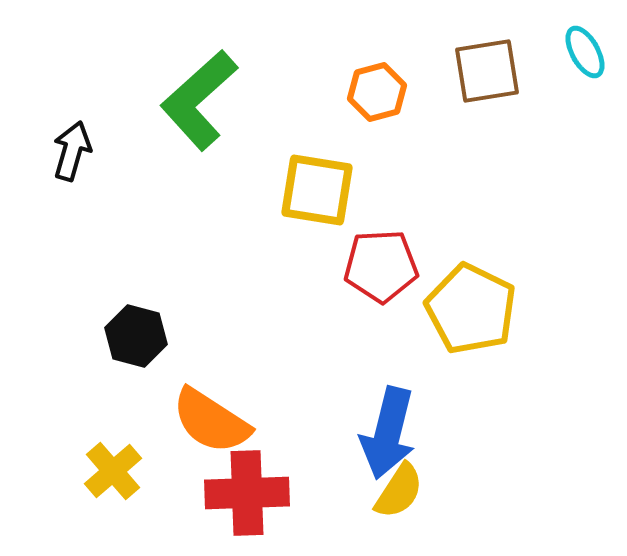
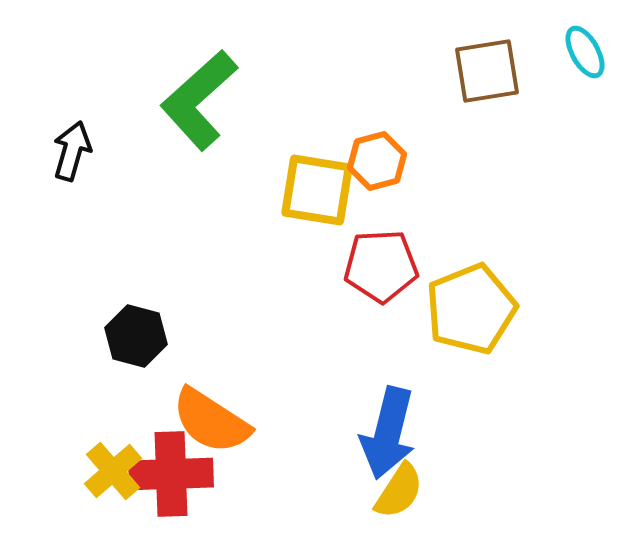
orange hexagon: moved 69 px down
yellow pentagon: rotated 24 degrees clockwise
red cross: moved 76 px left, 19 px up
